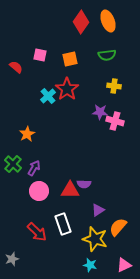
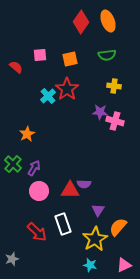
pink square: rotated 16 degrees counterclockwise
purple triangle: rotated 24 degrees counterclockwise
yellow star: rotated 25 degrees clockwise
